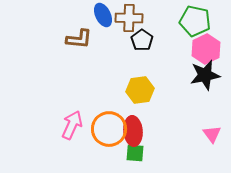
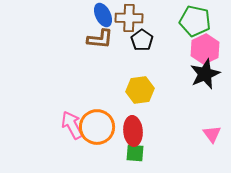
brown L-shape: moved 21 px right
pink hexagon: moved 1 px left
black star: moved 1 px up; rotated 12 degrees counterclockwise
pink arrow: rotated 52 degrees counterclockwise
orange circle: moved 12 px left, 2 px up
